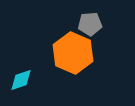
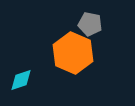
gray pentagon: rotated 15 degrees clockwise
